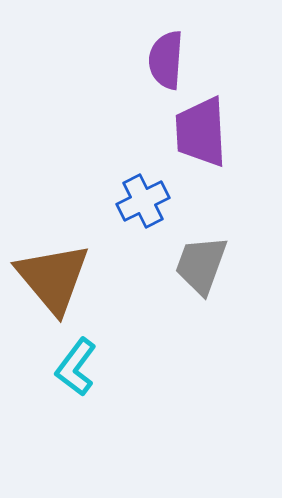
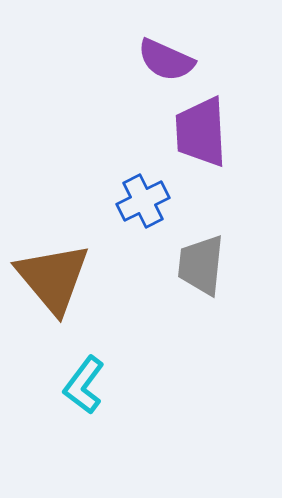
purple semicircle: rotated 70 degrees counterclockwise
gray trapezoid: rotated 14 degrees counterclockwise
cyan L-shape: moved 8 px right, 18 px down
